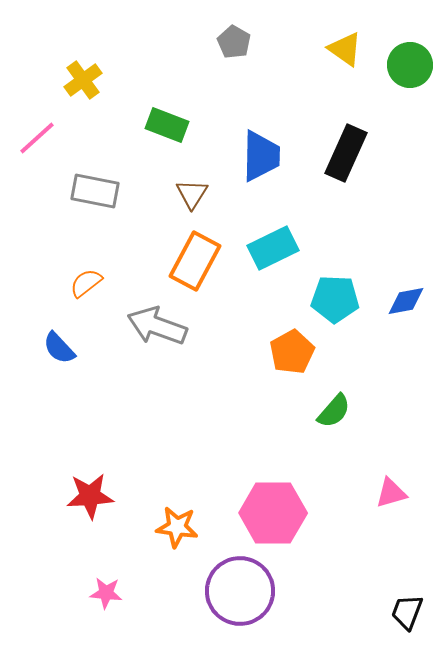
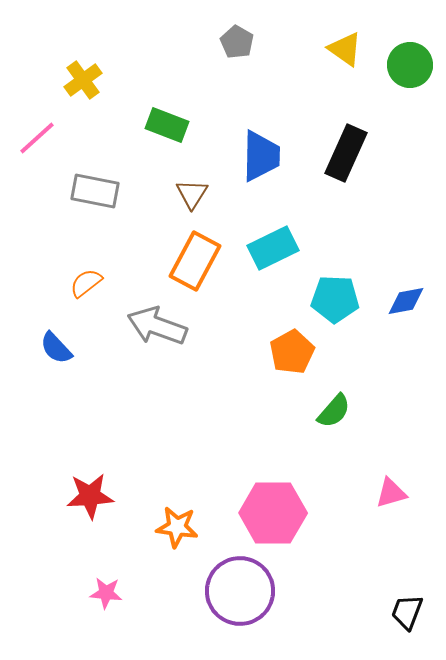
gray pentagon: moved 3 px right
blue semicircle: moved 3 px left
